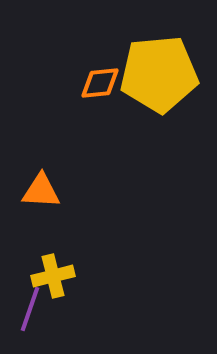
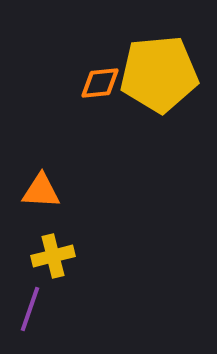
yellow cross: moved 20 px up
